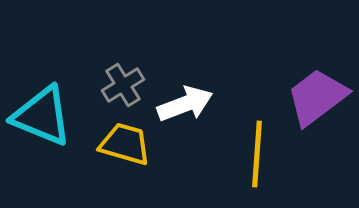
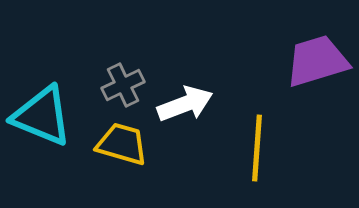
gray cross: rotated 6 degrees clockwise
purple trapezoid: moved 36 px up; rotated 20 degrees clockwise
yellow trapezoid: moved 3 px left
yellow line: moved 6 px up
